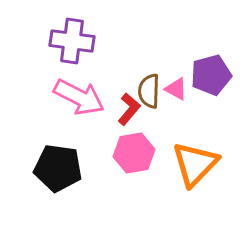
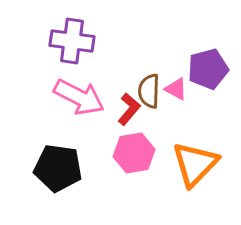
purple pentagon: moved 3 px left, 6 px up
